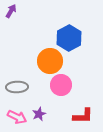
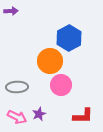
purple arrow: rotated 56 degrees clockwise
